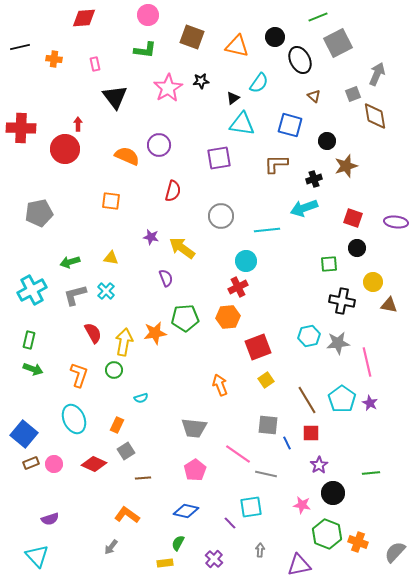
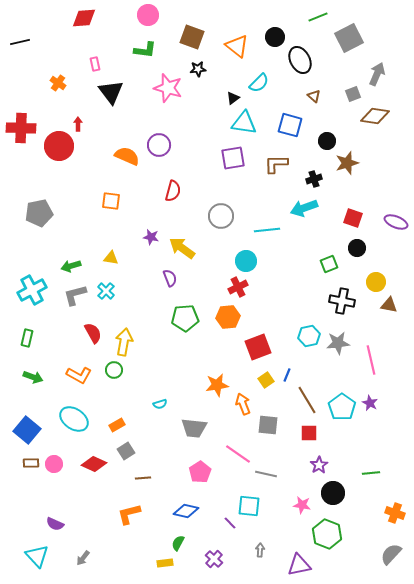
gray square at (338, 43): moved 11 px right, 5 px up
orange triangle at (237, 46): rotated 25 degrees clockwise
black line at (20, 47): moved 5 px up
orange cross at (54, 59): moved 4 px right, 24 px down; rotated 28 degrees clockwise
black star at (201, 81): moved 3 px left, 12 px up
cyan semicircle at (259, 83): rotated 10 degrees clockwise
pink star at (168, 88): rotated 24 degrees counterclockwise
black triangle at (115, 97): moved 4 px left, 5 px up
brown diamond at (375, 116): rotated 72 degrees counterclockwise
cyan triangle at (242, 124): moved 2 px right, 1 px up
red circle at (65, 149): moved 6 px left, 3 px up
purple square at (219, 158): moved 14 px right
brown star at (346, 166): moved 1 px right, 3 px up
purple ellipse at (396, 222): rotated 15 degrees clockwise
green arrow at (70, 262): moved 1 px right, 4 px down
green square at (329, 264): rotated 18 degrees counterclockwise
purple semicircle at (166, 278): moved 4 px right
yellow circle at (373, 282): moved 3 px right
orange star at (155, 333): moved 62 px right, 52 px down
green rectangle at (29, 340): moved 2 px left, 2 px up
pink line at (367, 362): moved 4 px right, 2 px up
green arrow at (33, 369): moved 8 px down
orange L-shape at (79, 375): rotated 100 degrees clockwise
orange arrow at (220, 385): moved 23 px right, 19 px down
cyan semicircle at (141, 398): moved 19 px right, 6 px down
cyan pentagon at (342, 399): moved 8 px down
cyan ellipse at (74, 419): rotated 32 degrees counterclockwise
orange rectangle at (117, 425): rotated 35 degrees clockwise
red square at (311, 433): moved 2 px left
blue square at (24, 434): moved 3 px right, 4 px up
blue line at (287, 443): moved 68 px up; rotated 48 degrees clockwise
brown rectangle at (31, 463): rotated 21 degrees clockwise
pink pentagon at (195, 470): moved 5 px right, 2 px down
cyan square at (251, 507): moved 2 px left, 1 px up; rotated 15 degrees clockwise
orange L-shape at (127, 515): moved 2 px right, 1 px up; rotated 50 degrees counterclockwise
purple semicircle at (50, 519): moved 5 px right, 5 px down; rotated 42 degrees clockwise
orange cross at (358, 542): moved 37 px right, 29 px up
gray arrow at (111, 547): moved 28 px left, 11 px down
gray semicircle at (395, 552): moved 4 px left, 2 px down
